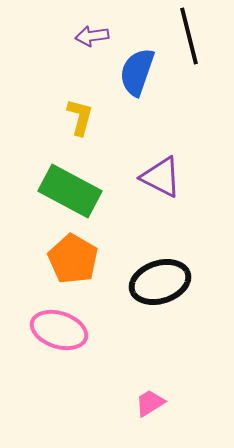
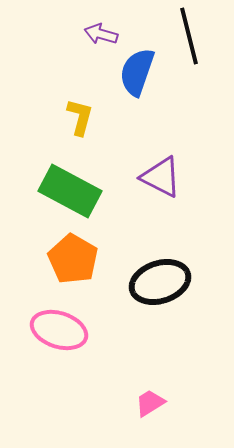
purple arrow: moved 9 px right, 2 px up; rotated 24 degrees clockwise
